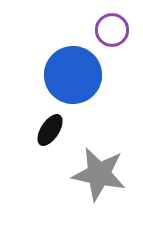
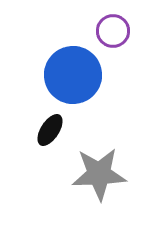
purple circle: moved 1 px right, 1 px down
gray star: rotated 14 degrees counterclockwise
